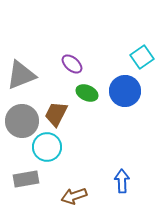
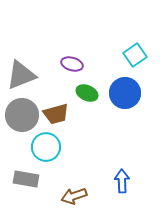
cyan square: moved 7 px left, 2 px up
purple ellipse: rotated 25 degrees counterclockwise
blue circle: moved 2 px down
brown trapezoid: rotated 132 degrees counterclockwise
gray circle: moved 6 px up
cyan circle: moved 1 px left
gray rectangle: rotated 20 degrees clockwise
